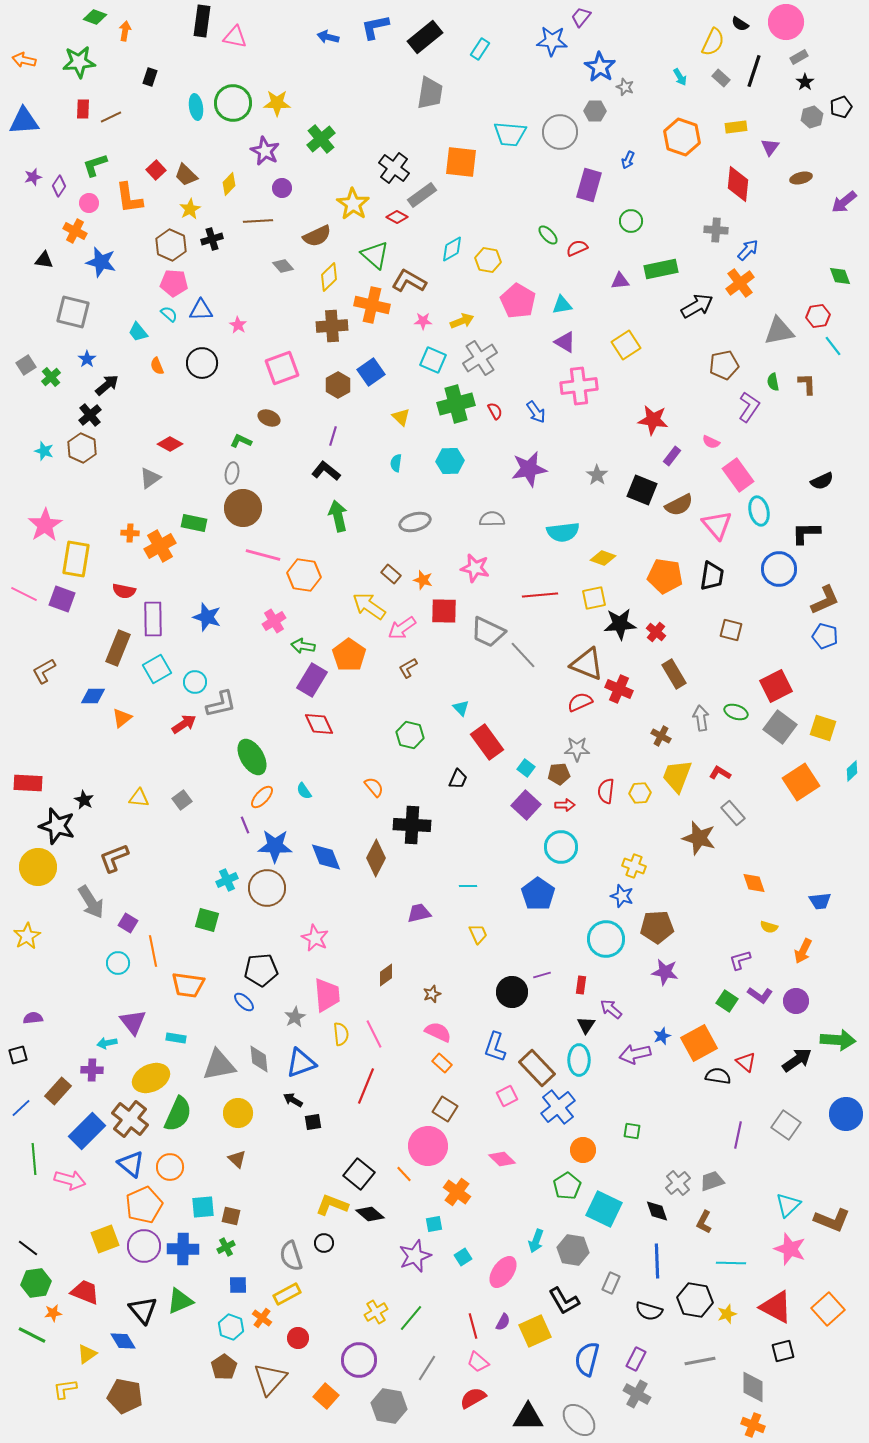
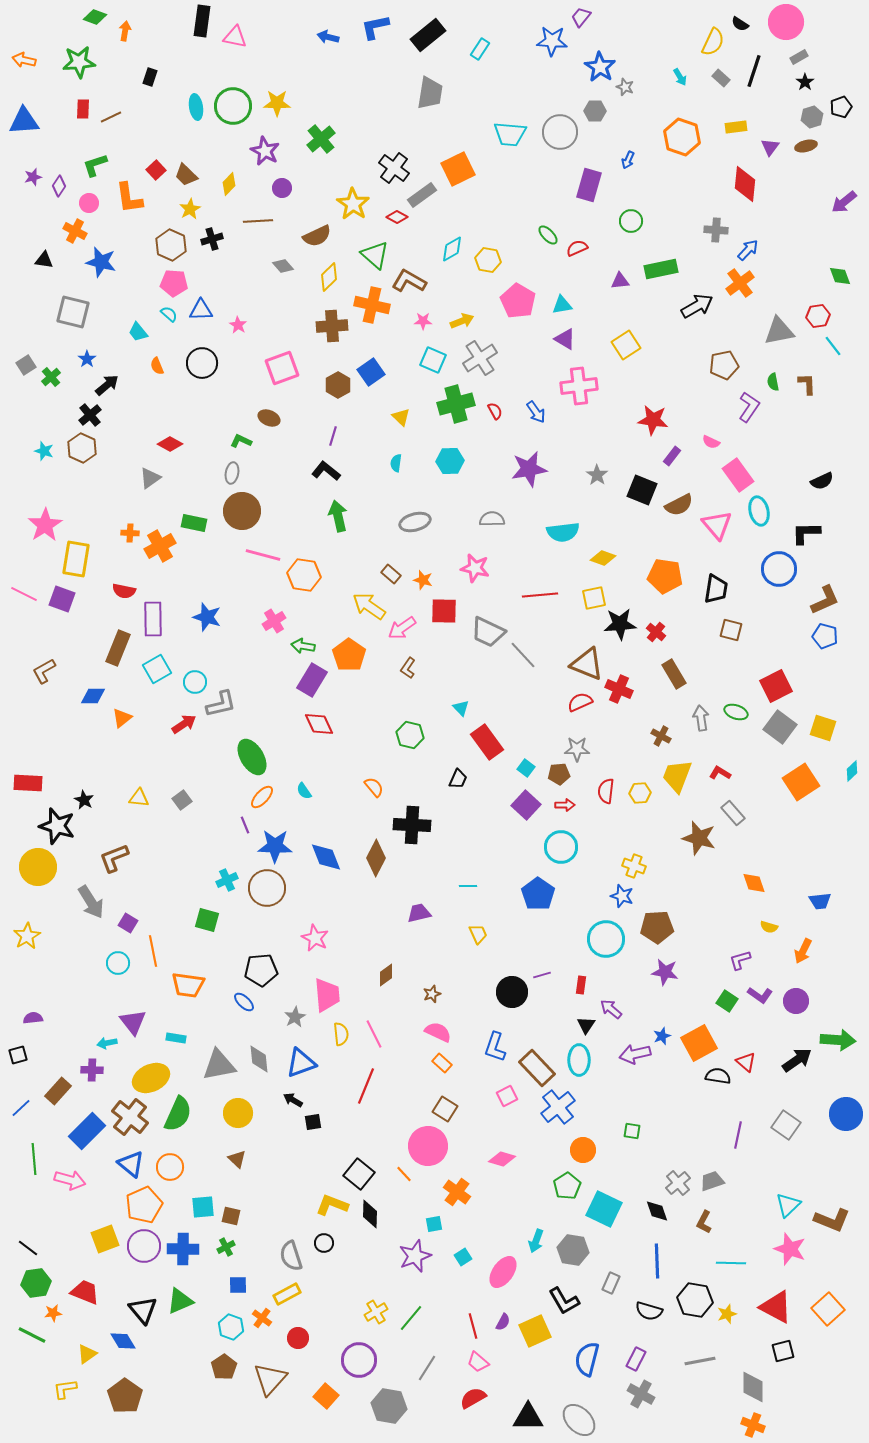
black rectangle at (425, 37): moved 3 px right, 2 px up
green circle at (233, 103): moved 3 px down
orange square at (461, 162): moved 3 px left, 7 px down; rotated 32 degrees counterclockwise
brown ellipse at (801, 178): moved 5 px right, 32 px up
red diamond at (738, 184): moved 7 px right
purple triangle at (565, 342): moved 3 px up
brown circle at (243, 508): moved 1 px left, 3 px down
black trapezoid at (712, 576): moved 4 px right, 13 px down
brown L-shape at (408, 668): rotated 25 degrees counterclockwise
brown cross at (130, 1119): moved 2 px up
pink diamond at (502, 1159): rotated 28 degrees counterclockwise
black diamond at (370, 1214): rotated 52 degrees clockwise
gray cross at (637, 1394): moved 4 px right
brown pentagon at (125, 1396): rotated 24 degrees clockwise
